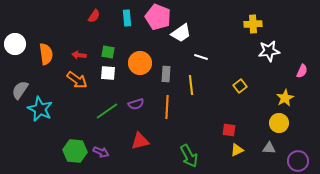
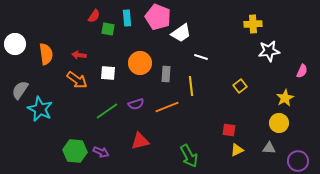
green square: moved 23 px up
yellow line: moved 1 px down
orange line: rotated 65 degrees clockwise
